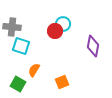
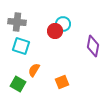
gray cross: moved 5 px right, 5 px up
